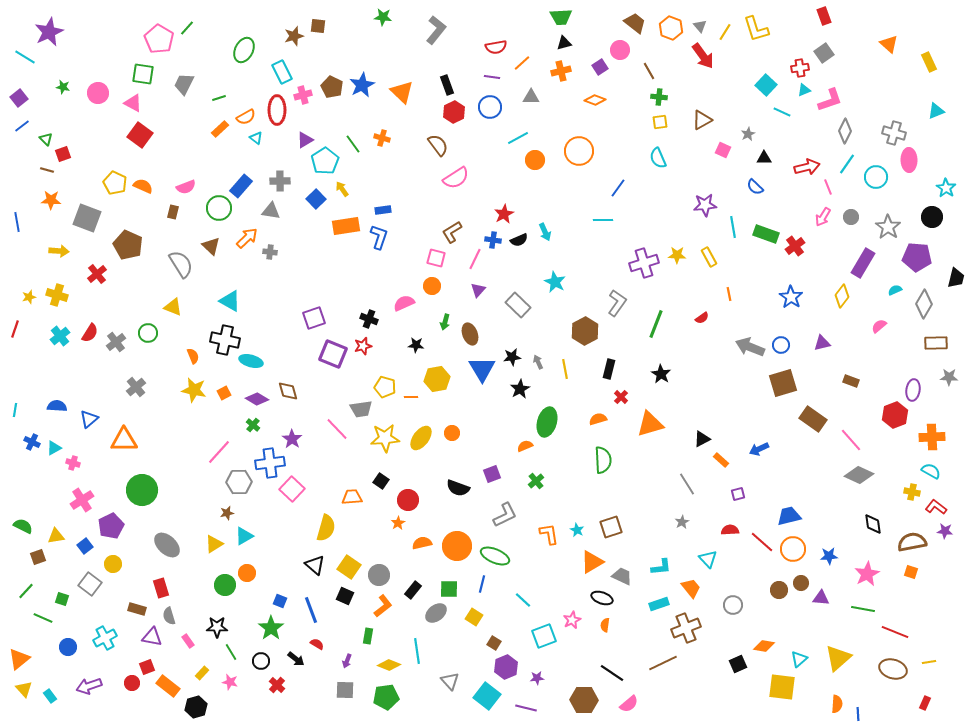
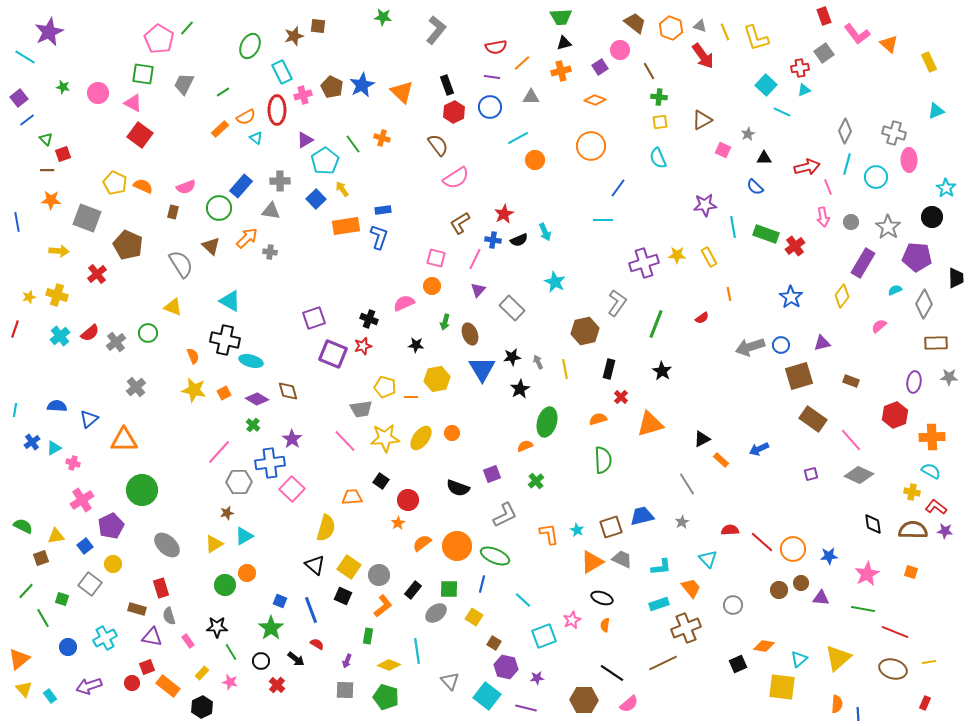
gray triangle at (700, 26): rotated 32 degrees counterclockwise
yellow L-shape at (756, 29): moved 9 px down
yellow line at (725, 32): rotated 54 degrees counterclockwise
green ellipse at (244, 50): moved 6 px right, 4 px up
green line at (219, 98): moved 4 px right, 6 px up; rotated 16 degrees counterclockwise
pink L-shape at (830, 100): moved 27 px right, 66 px up; rotated 72 degrees clockwise
blue line at (22, 126): moved 5 px right, 6 px up
orange circle at (579, 151): moved 12 px right, 5 px up
cyan line at (847, 164): rotated 20 degrees counterclockwise
brown line at (47, 170): rotated 16 degrees counterclockwise
pink arrow at (823, 217): rotated 42 degrees counterclockwise
gray circle at (851, 217): moved 5 px down
brown L-shape at (452, 232): moved 8 px right, 9 px up
black trapezoid at (956, 278): rotated 15 degrees counterclockwise
gray rectangle at (518, 305): moved 6 px left, 3 px down
brown hexagon at (585, 331): rotated 16 degrees clockwise
red semicircle at (90, 333): rotated 18 degrees clockwise
gray arrow at (750, 347): rotated 40 degrees counterclockwise
black star at (661, 374): moved 1 px right, 3 px up
brown square at (783, 383): moved 16 px right, 7 px up
purple ellipse at (913, 390): moved 1 px right, 8 px up
pink line at (337, 429): moved 8 px right, 12 px down
blue cross at (32, 442): rotated 28 degrees clockwise
purple square at (738, 494): moved 73 px right, 20 px up
blue trapezoid at (789, 516): moved 147 px left
brown semicircle at (912, 542): moved 1 px right, 12 px up; rotated 12 degrees clockwise
orange semicircle at (422, 543): rotated 24 degrees counterclockwise
brown square at (38, 557): moved 3 px right, 1 px down
gray trapezoid at (622, 576): moved 17 px up
black square at (345, 596): moved 2 px left
green line at (43, 618): rotated 36 degrees clockwise
purple hexagon at (506, 667): rotated 25 degrees counterclockwise
green pentagon at (386, 697): rotated 25 degrees clockwise
black hexagon at (196, 707): moved 6 px right; rotated 10 degrees counterclockwise
